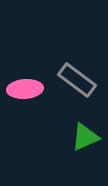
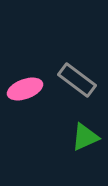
pink ellipse: rotated 16 degrees counterclockwise
